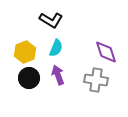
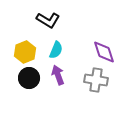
black L-shape: moved 3 px left
cyan semicircle: moved 2 px down
purple diamond: moved 2 px left
